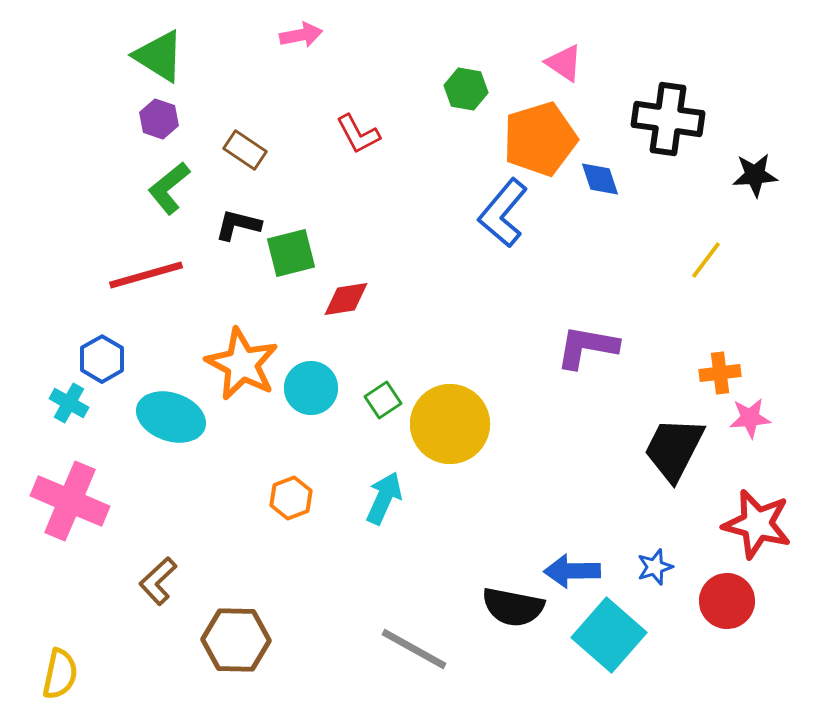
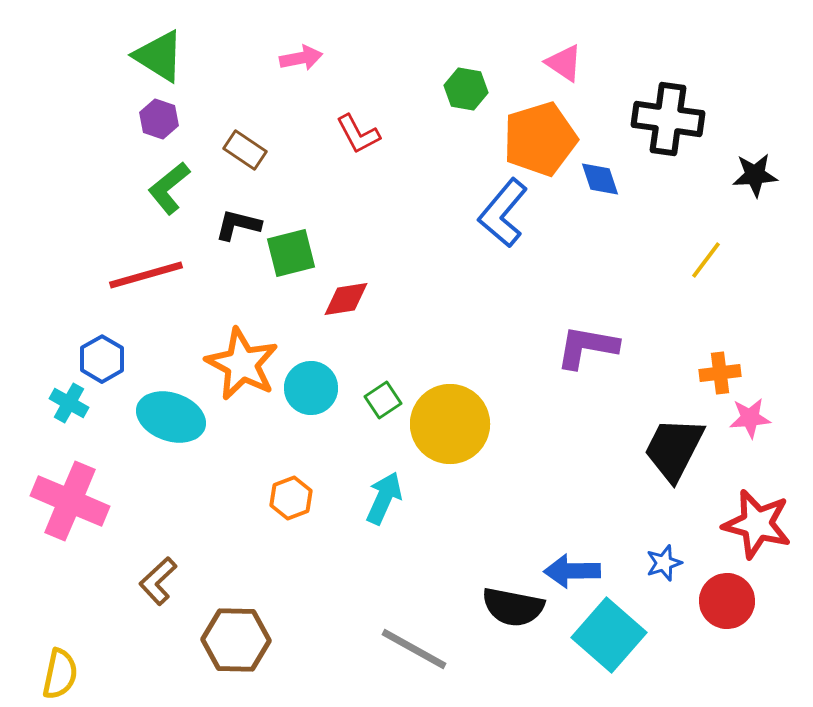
pink arrow at (301, 35): moved 23 px down
blue star at (655, 567): moved 9 px right, 4 px up
